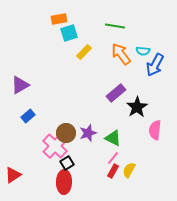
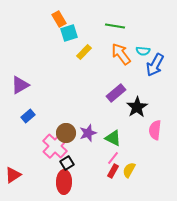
orange rectangle: rotated 70 degrees clockwise
